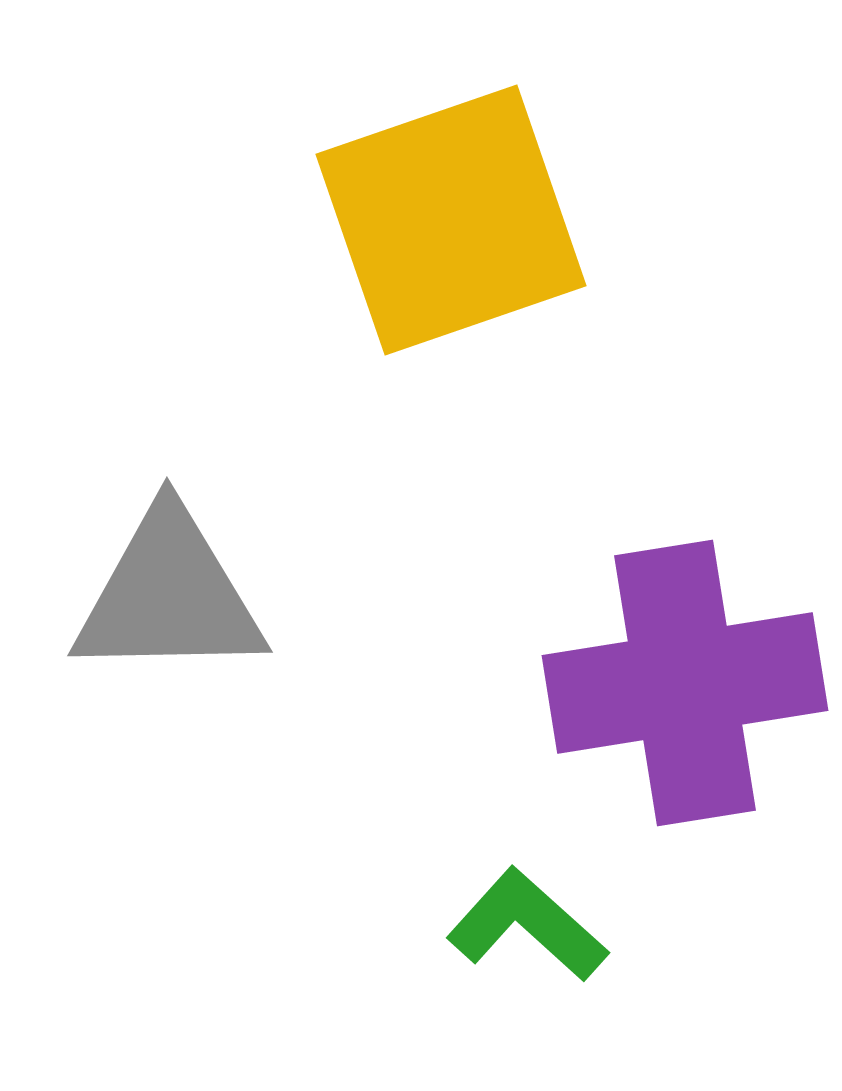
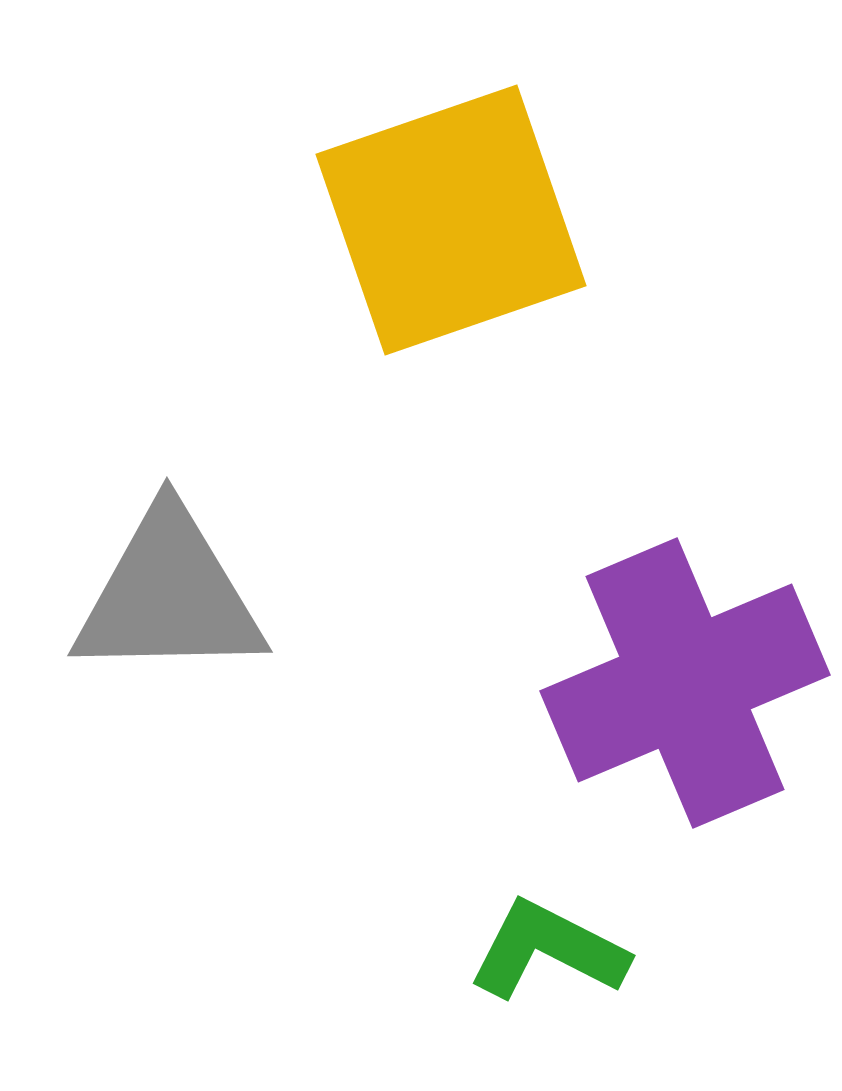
purple cross: rotated 14 degrees counterclockwise
green L-shape: moved 21 px right, 25 px down; rotated 15 degrees counterclockwise
